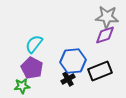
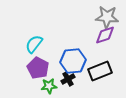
purple pentagon: moved 6 px right
green star: moved 27 px right
